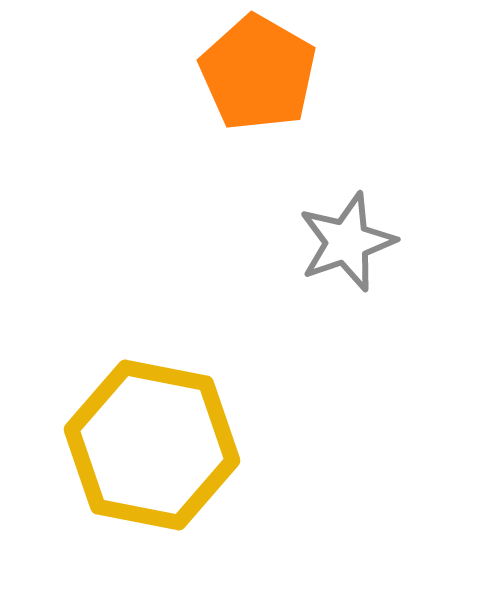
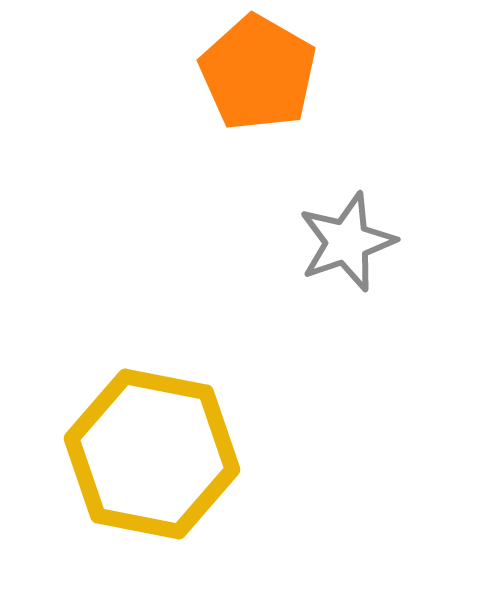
yellow hexagon: moved 9 px down
